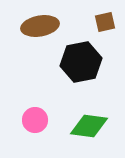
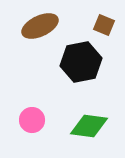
brown square: moved 1 px left, 3 px down; rotated 35 degrees clockwise
brown ellipse: rotated 15 degrees counterclockwise
pink circle: moved 3 px left
